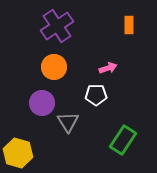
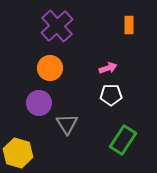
purple cross: rotated 8 degrees counterclockwise
orange circle: moved 4 px left, 1 px down
white pentagon: moved 15 px right
purple circle: moved 3 px left
gray triangle: moved 1 px left, 2 px down
